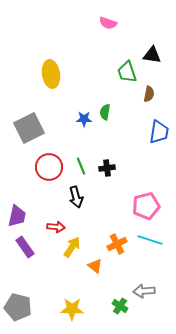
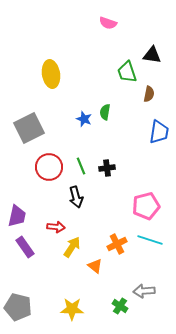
blue star: rotated 21 degrees clockwise
